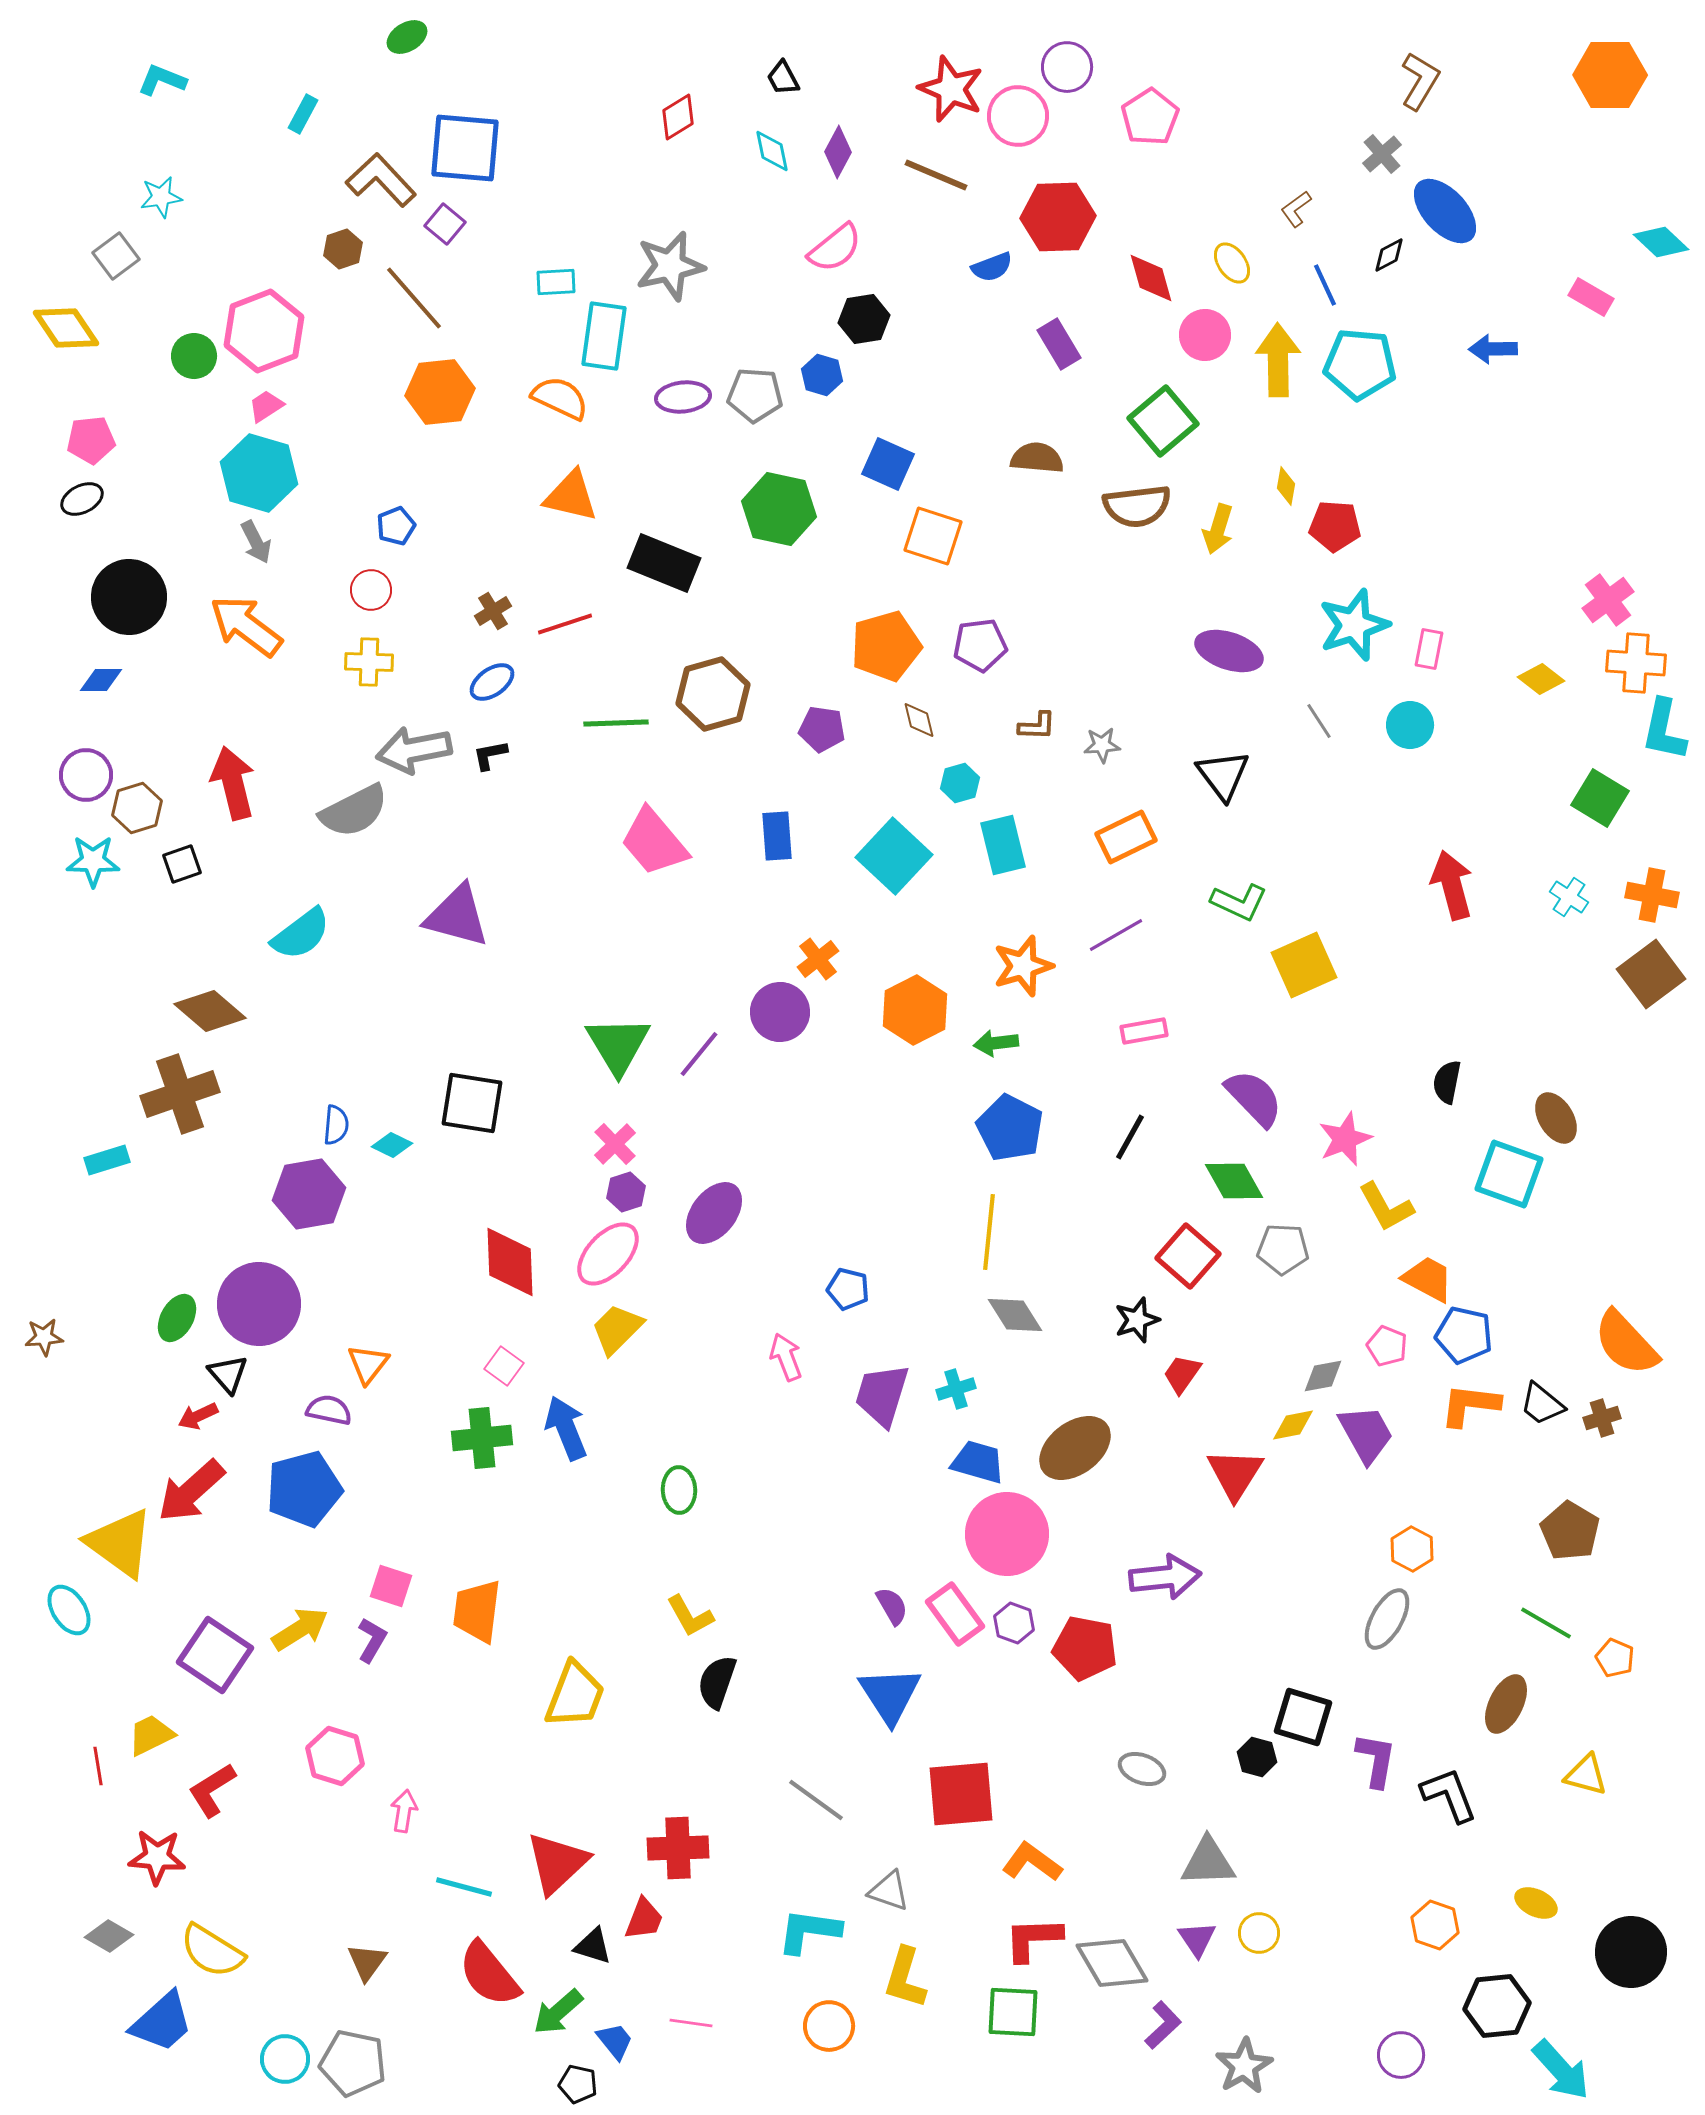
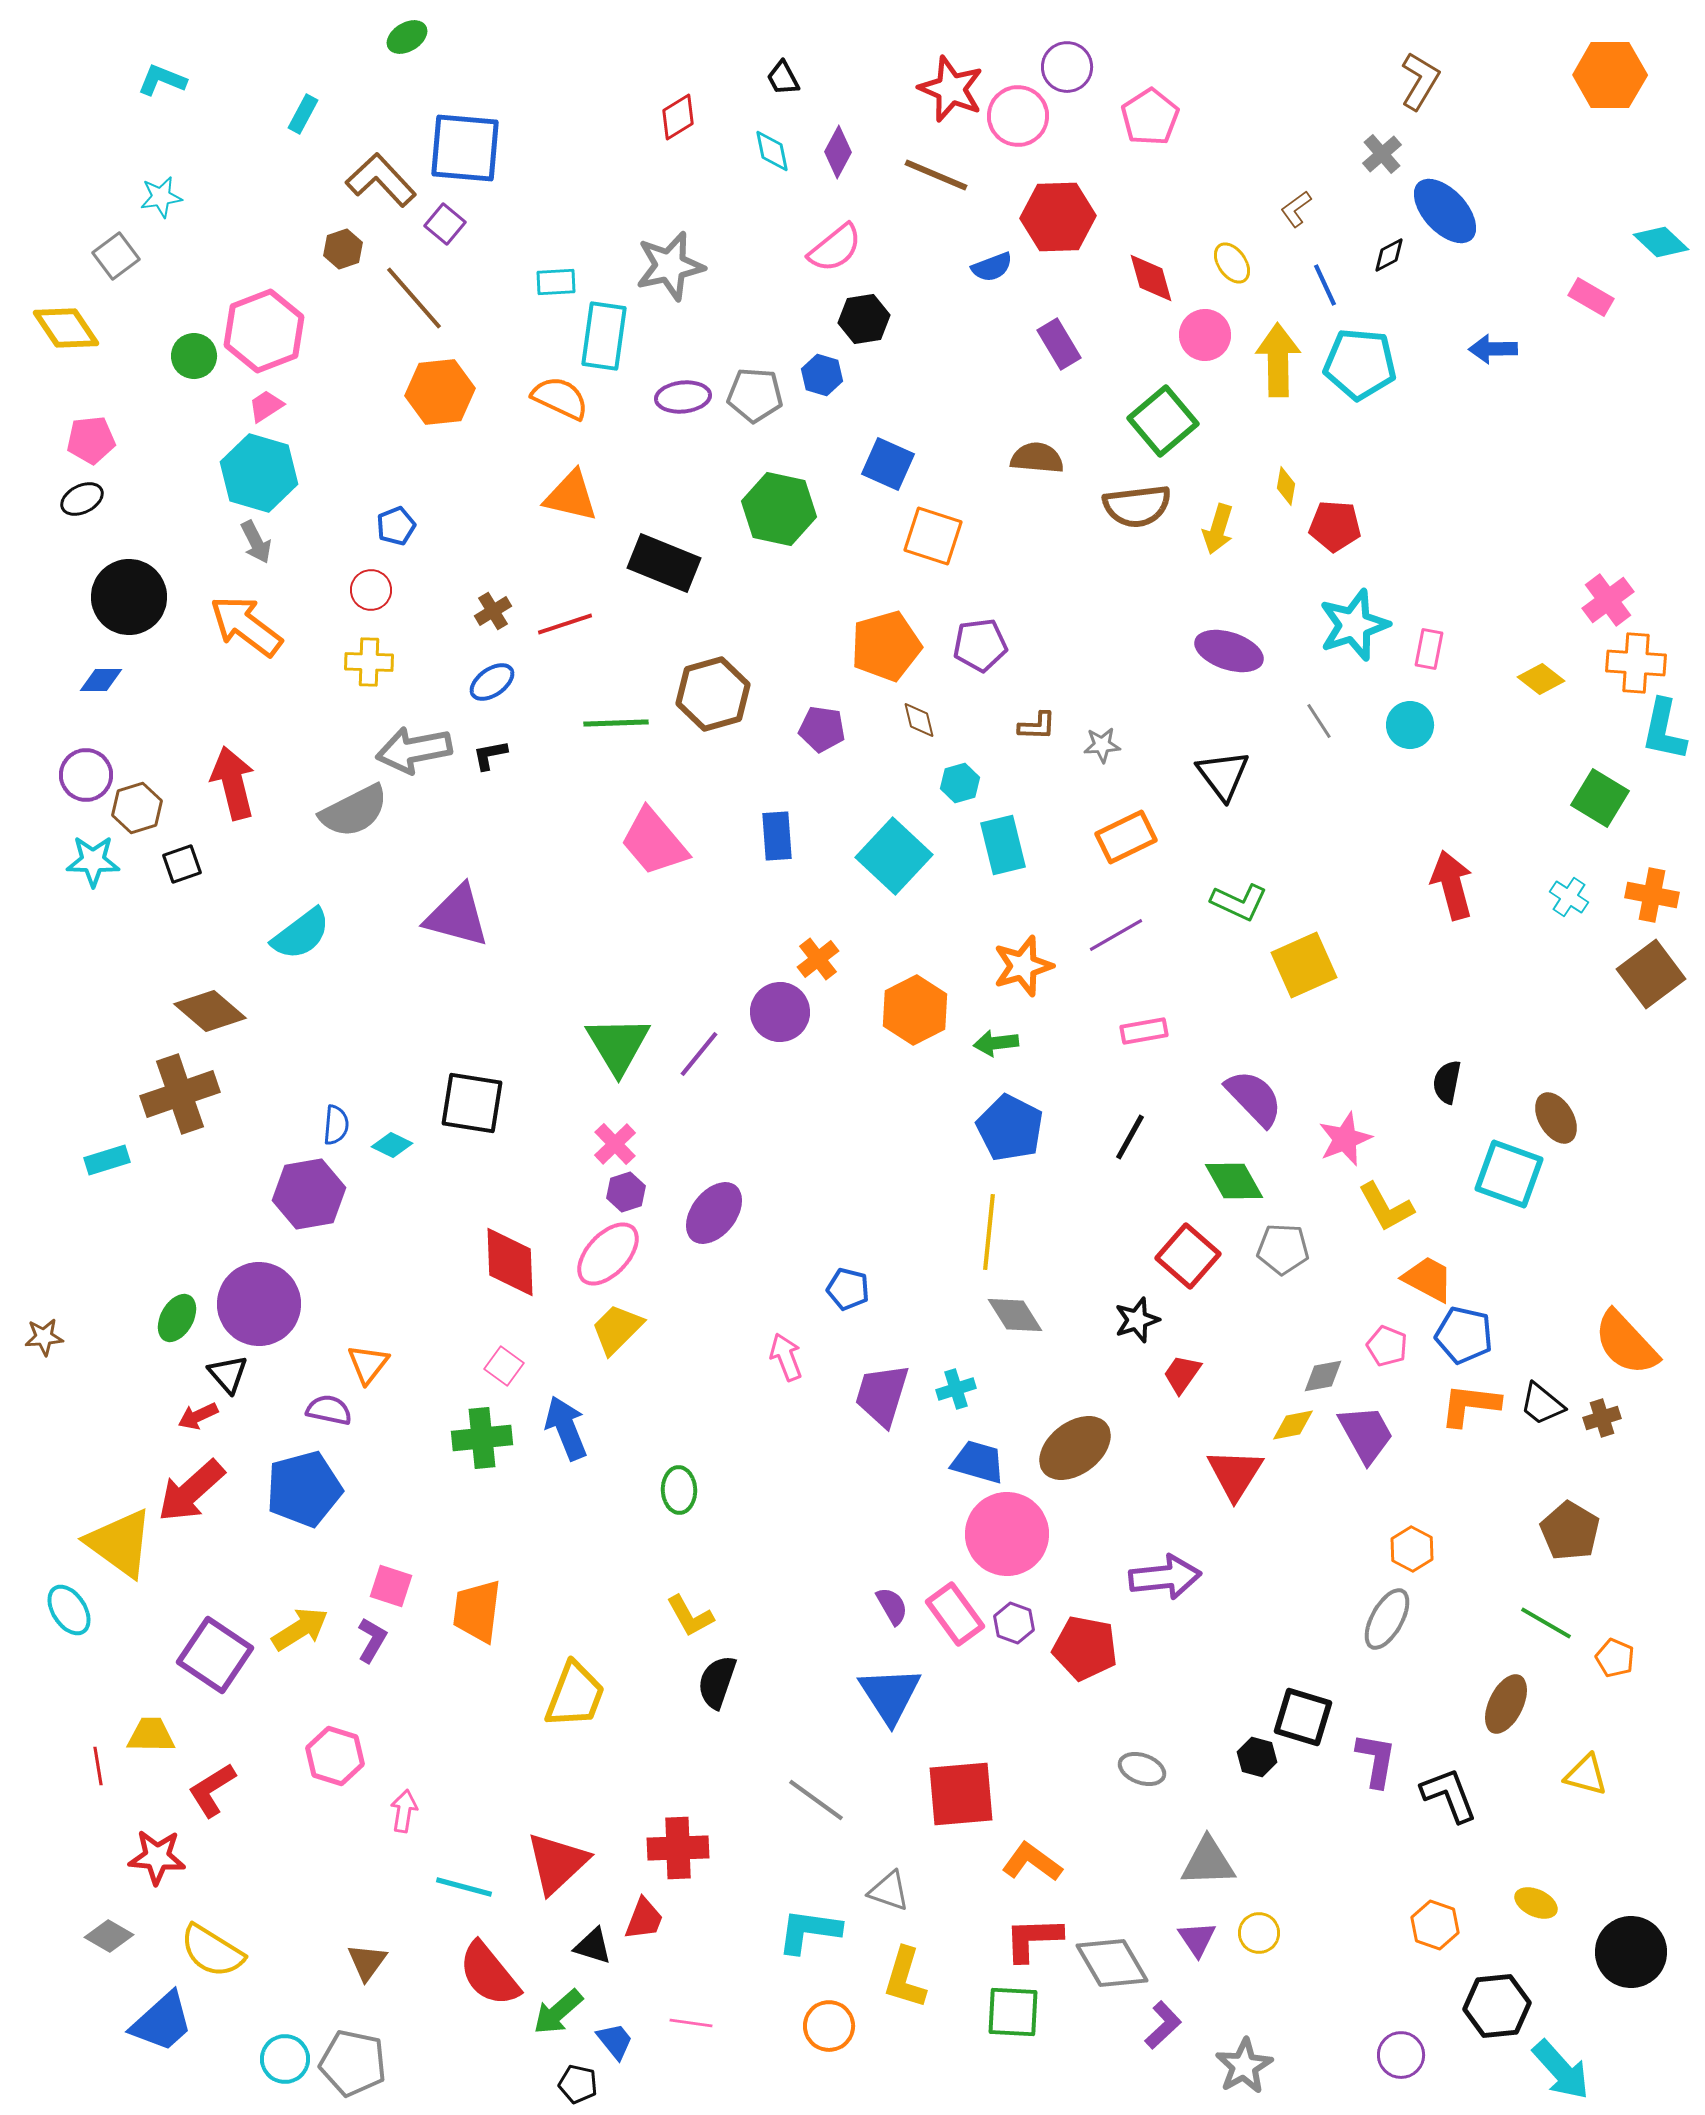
yellow trapezoid at (151, 1735): rotated 27 degrees clockwise
